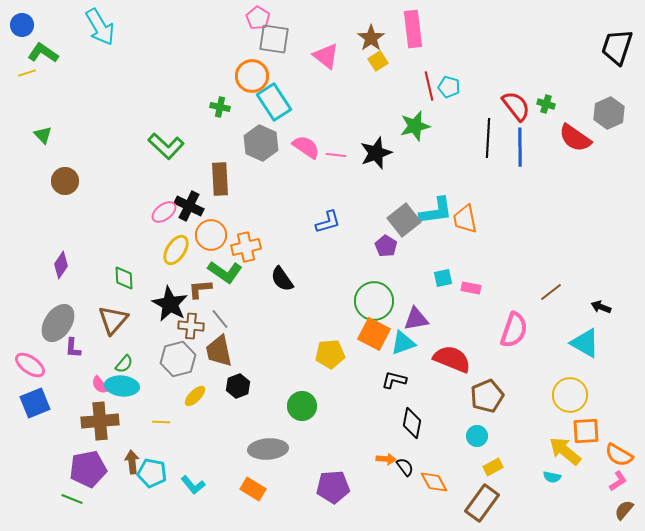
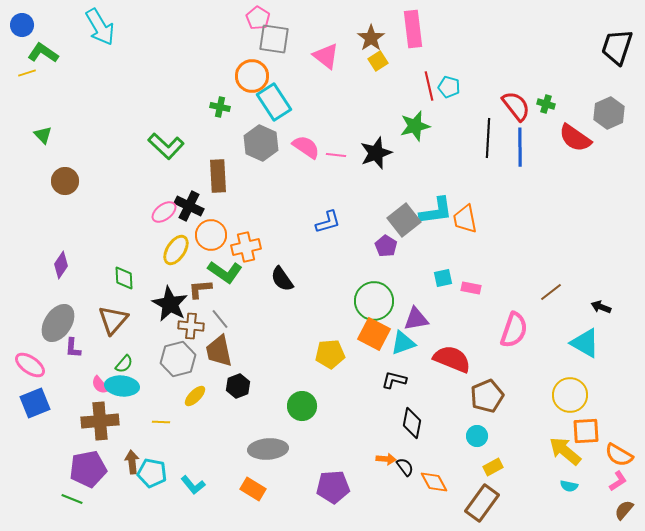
brown rectangle at (220, 179): moved 2 px left, 3 px up
cyan semicircle at (552, 477): moved 17 px right, 9 px down
